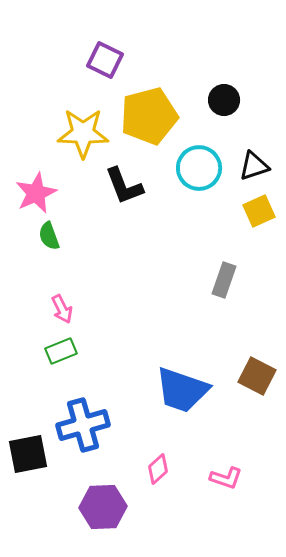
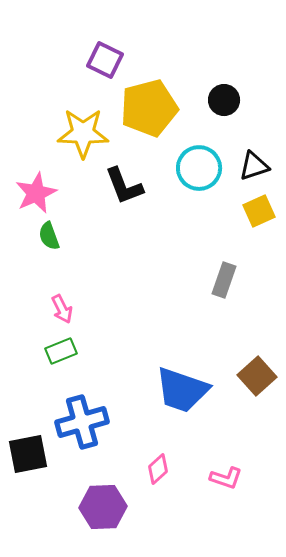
yellow pentagon: moved 8 px up
brown square: rotated 21 degrees clockwise
blue cross: moved 1 px left, 3 px up
